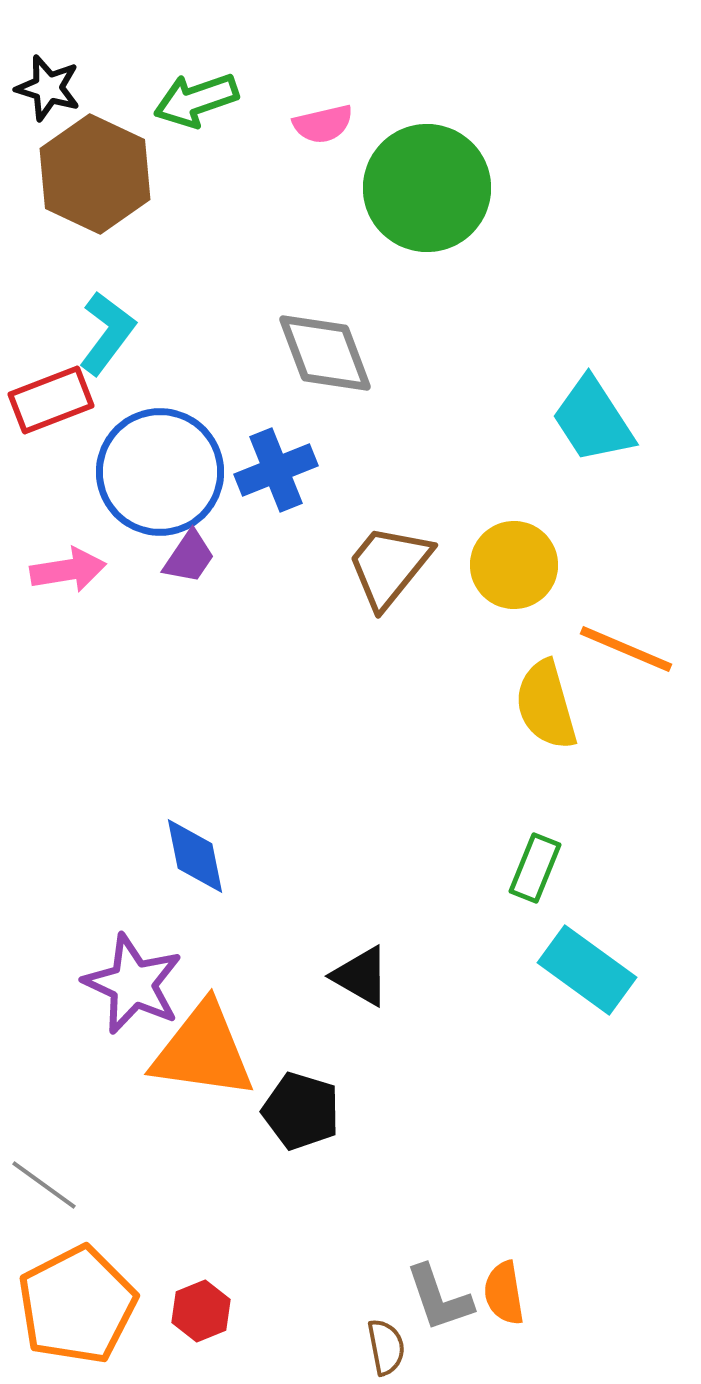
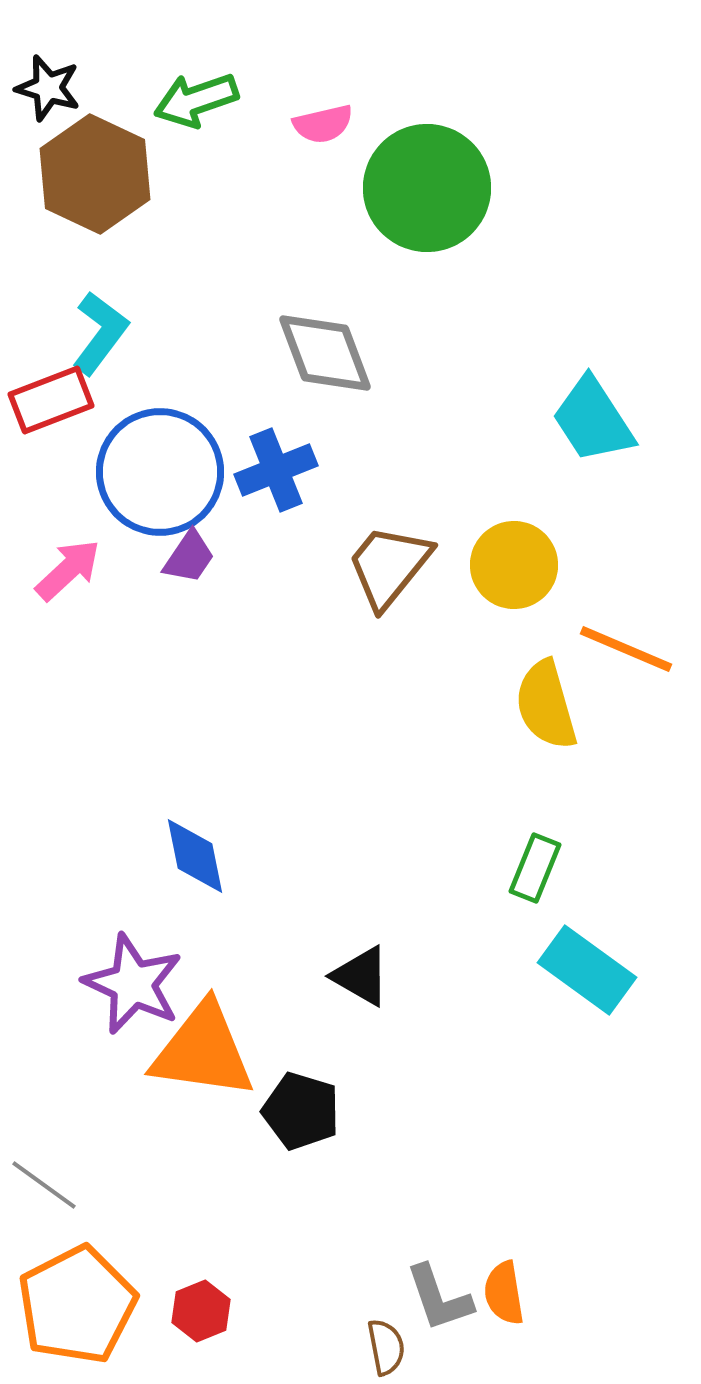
cyan L-shape: moved 7 px left
pink arrow: rotated 34 degrees counterclockwise
